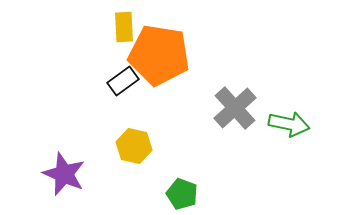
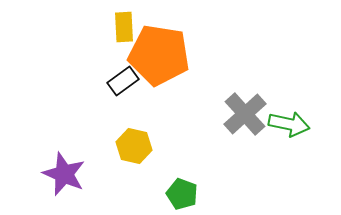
gray cross: moved 10 px right, 6 px down
